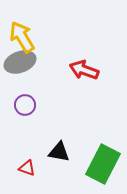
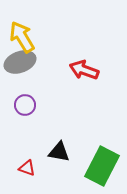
green rectangle: moved 1 px left, 2 px down
